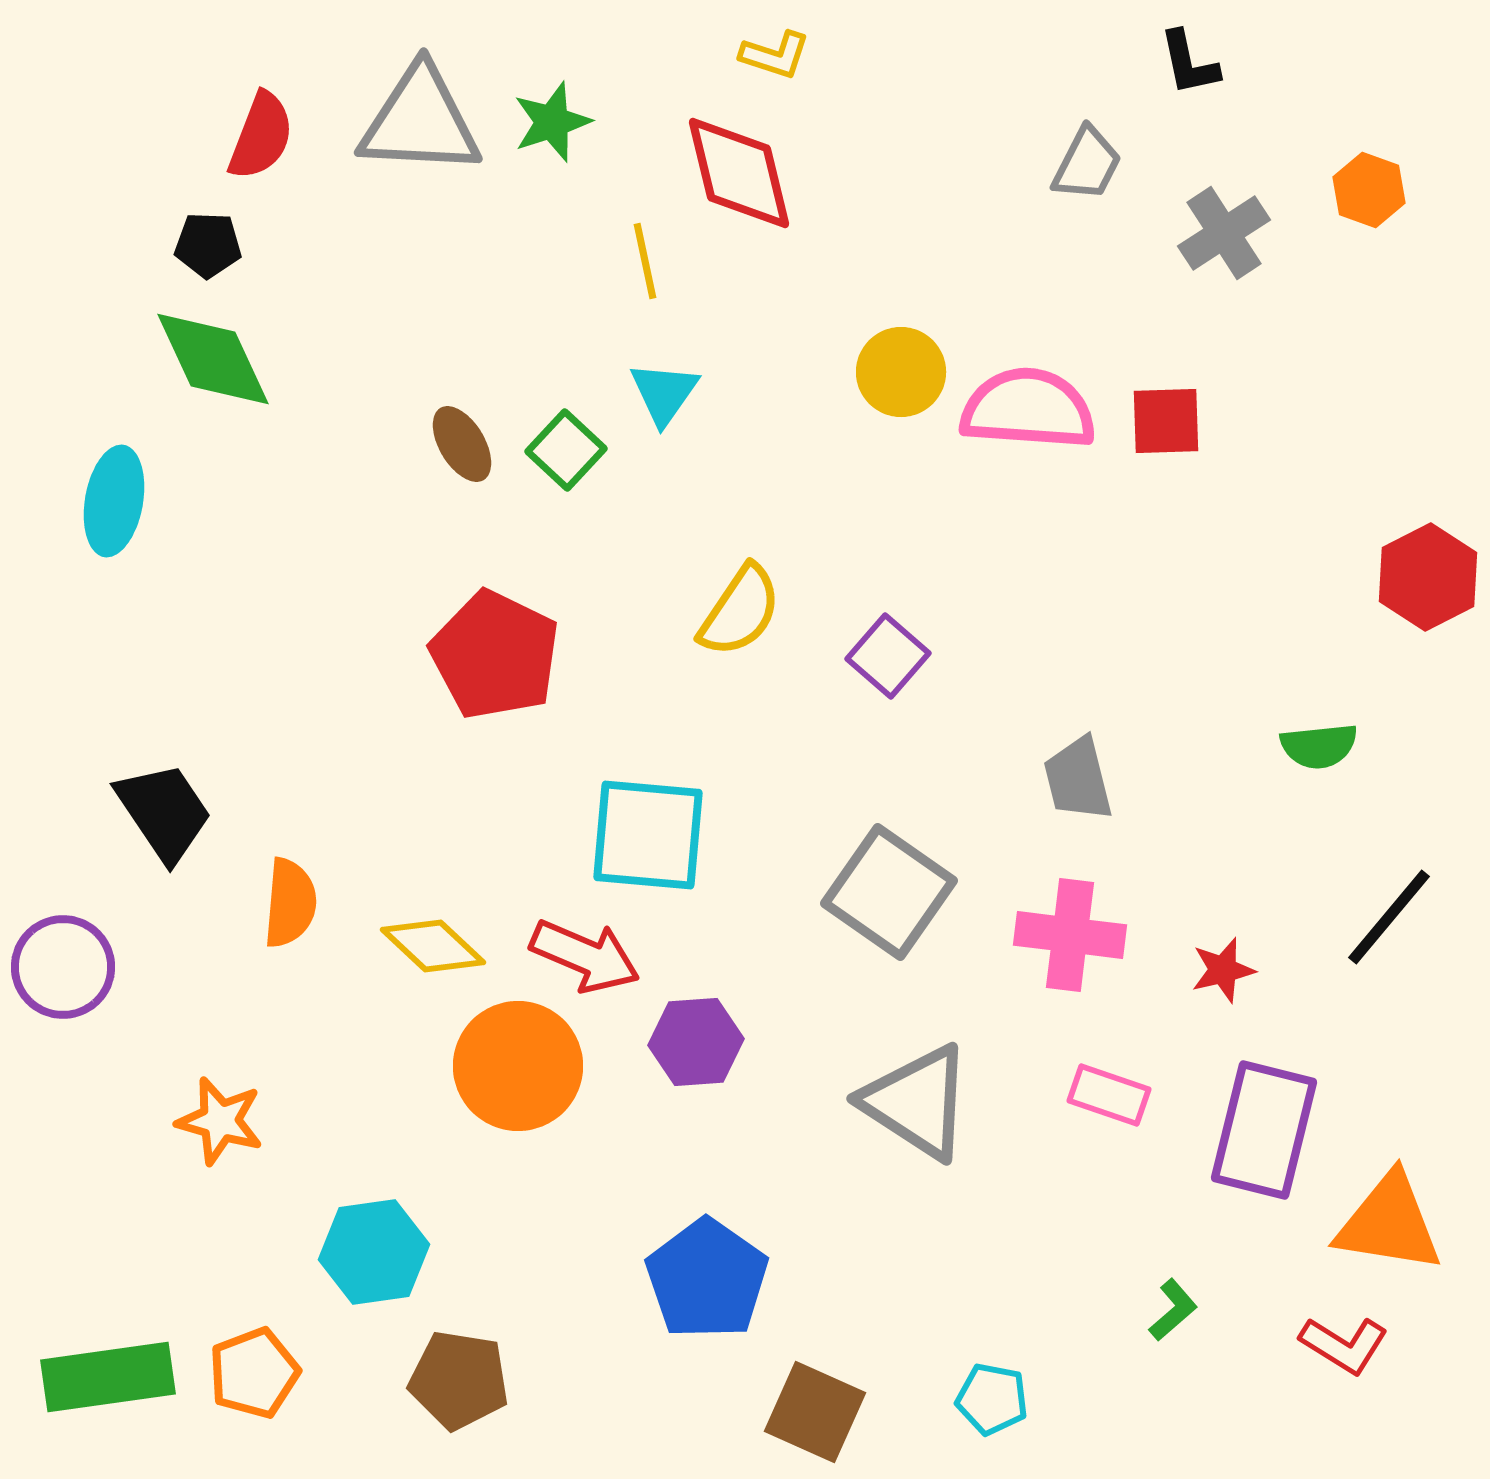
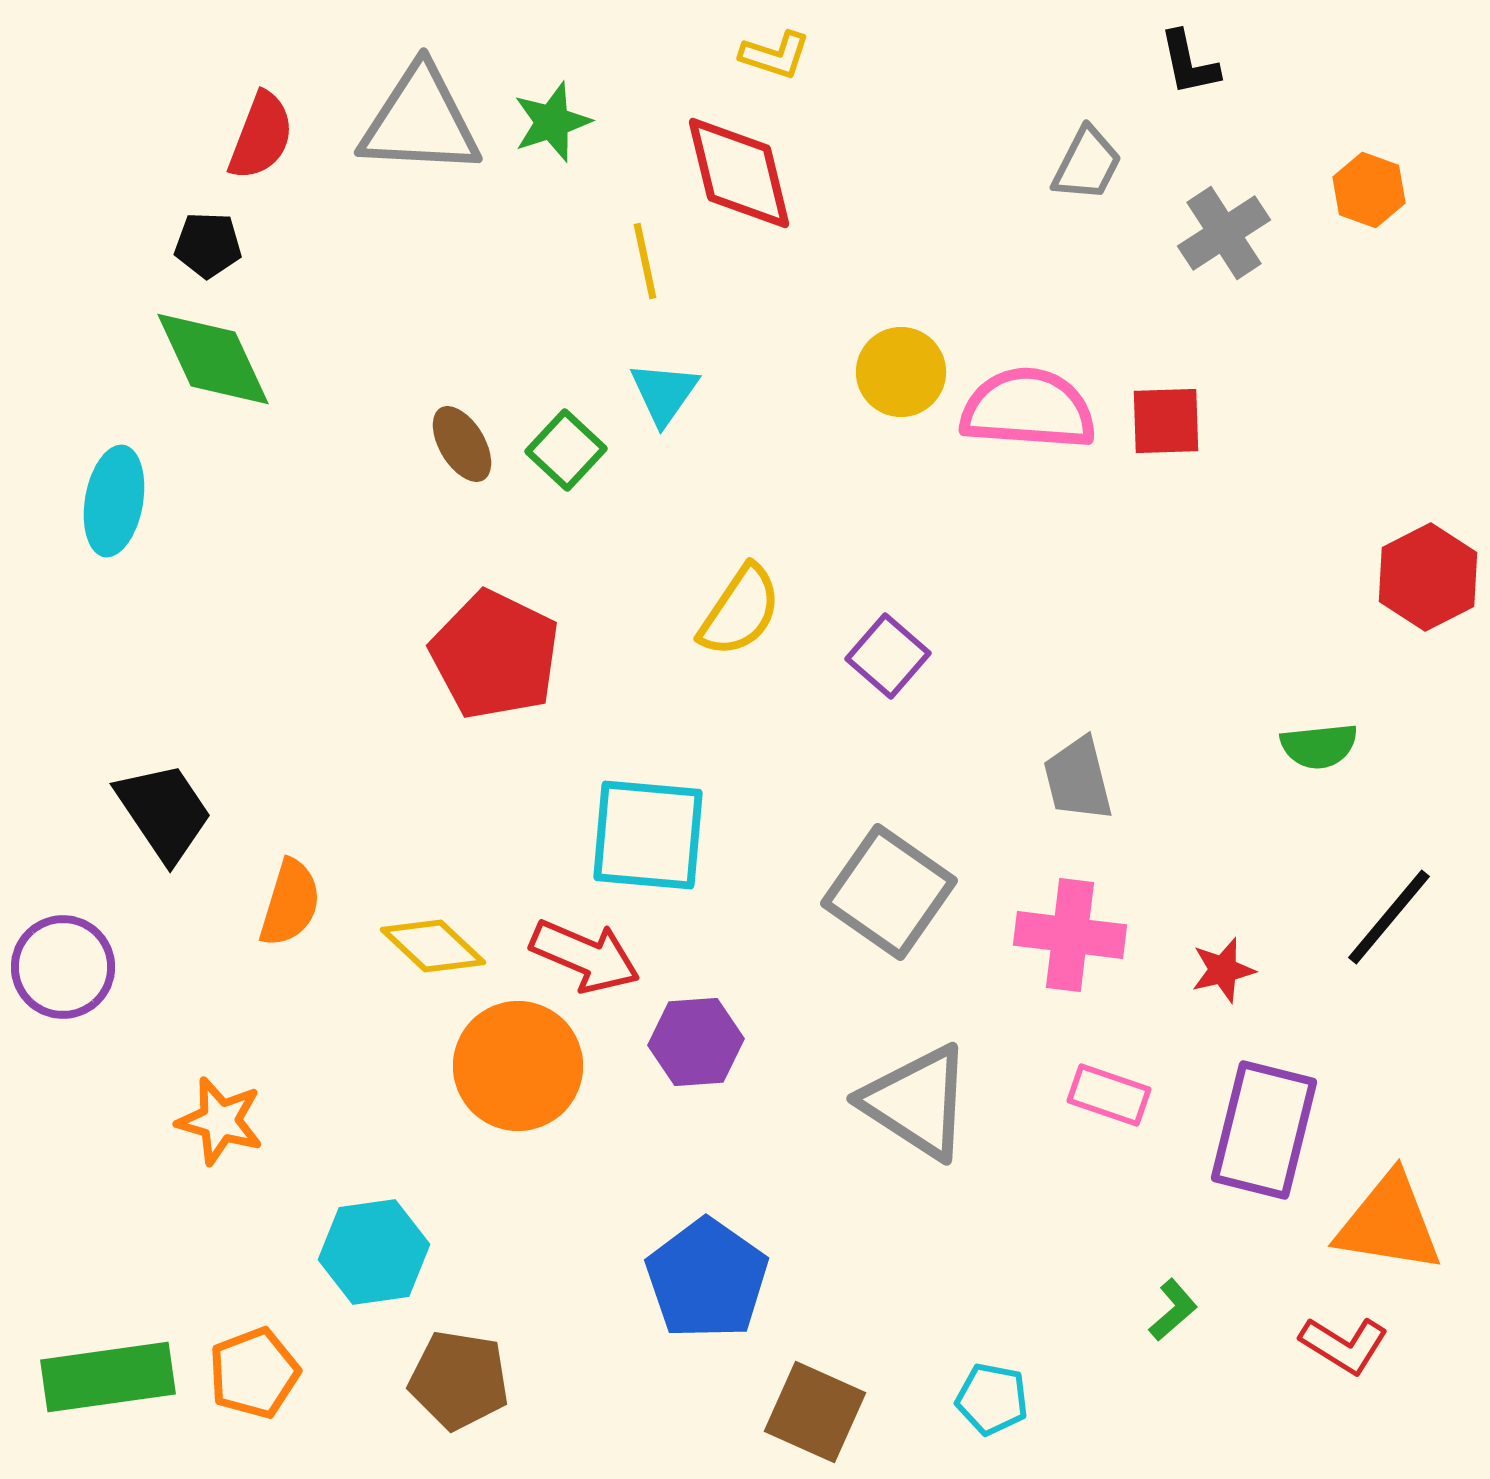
orange semicircle at (290, 903): rotated 12 degrees clockwise
